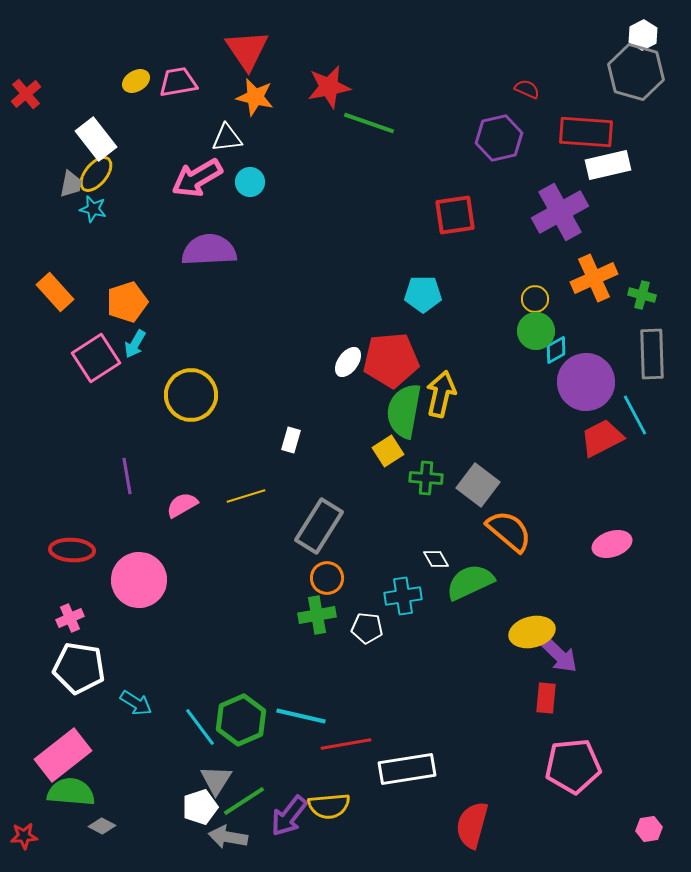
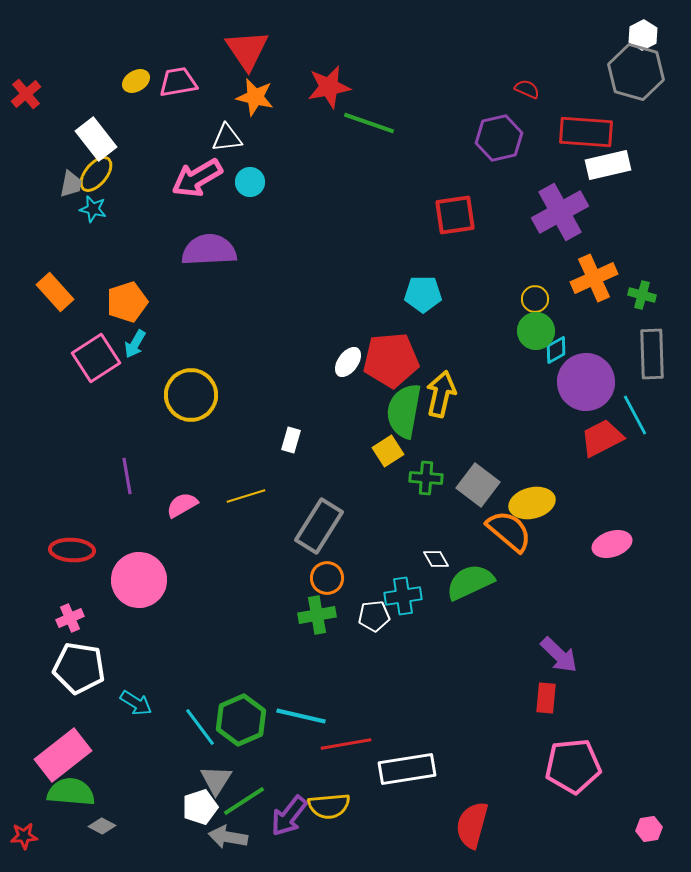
white pentagon at (367, 628): moved 7 px right, 12 px up; rotated 12 degrees counterclockwise
yellow ellipse at (532, 632): moved 129 px up
